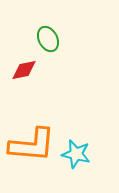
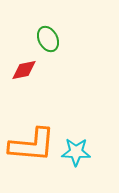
cyan star: moved 2 px up; rotated 12 degrees counterclockwise
